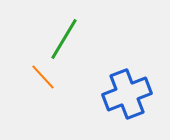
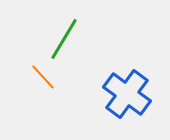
blue cross: rotated 33 degrees counterclockwise
